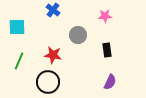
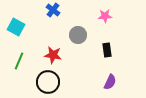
cyan square: moved 1 px left; rotated 30 degrees clockwise
